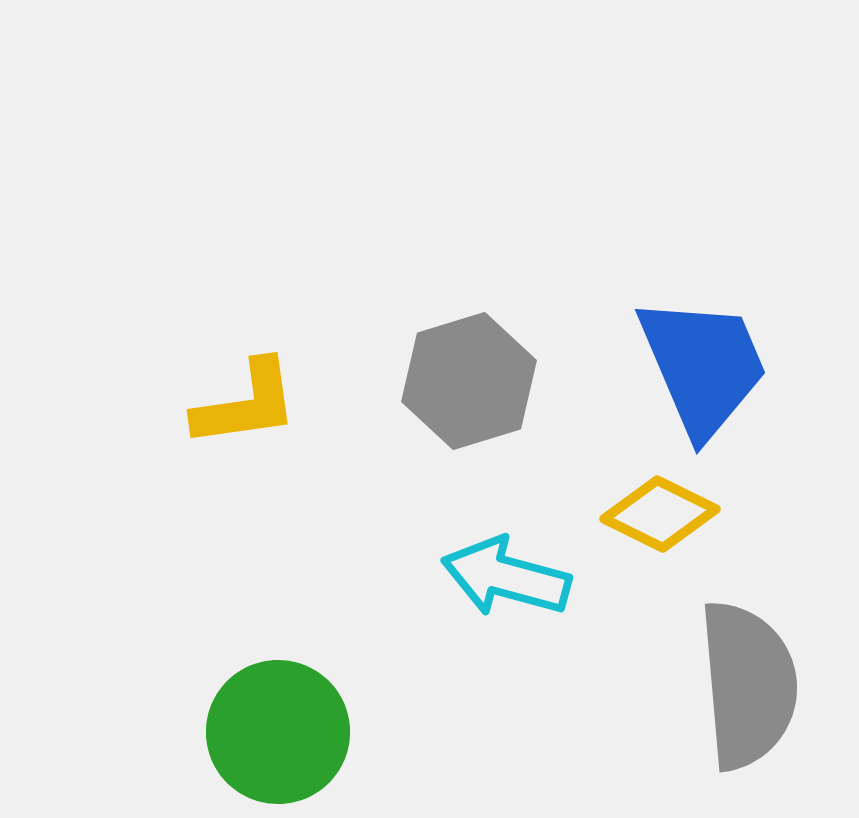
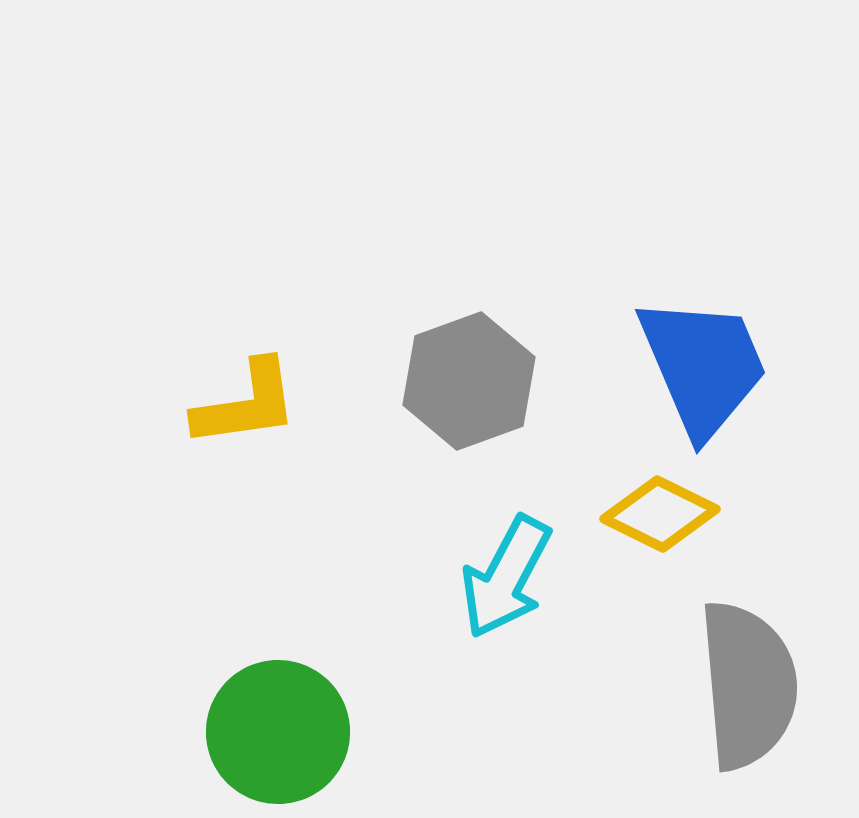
gray hexagon: rotated 3 degrees counterclockwise
cyan arrow: rotated 77 degrees counterclockwise
